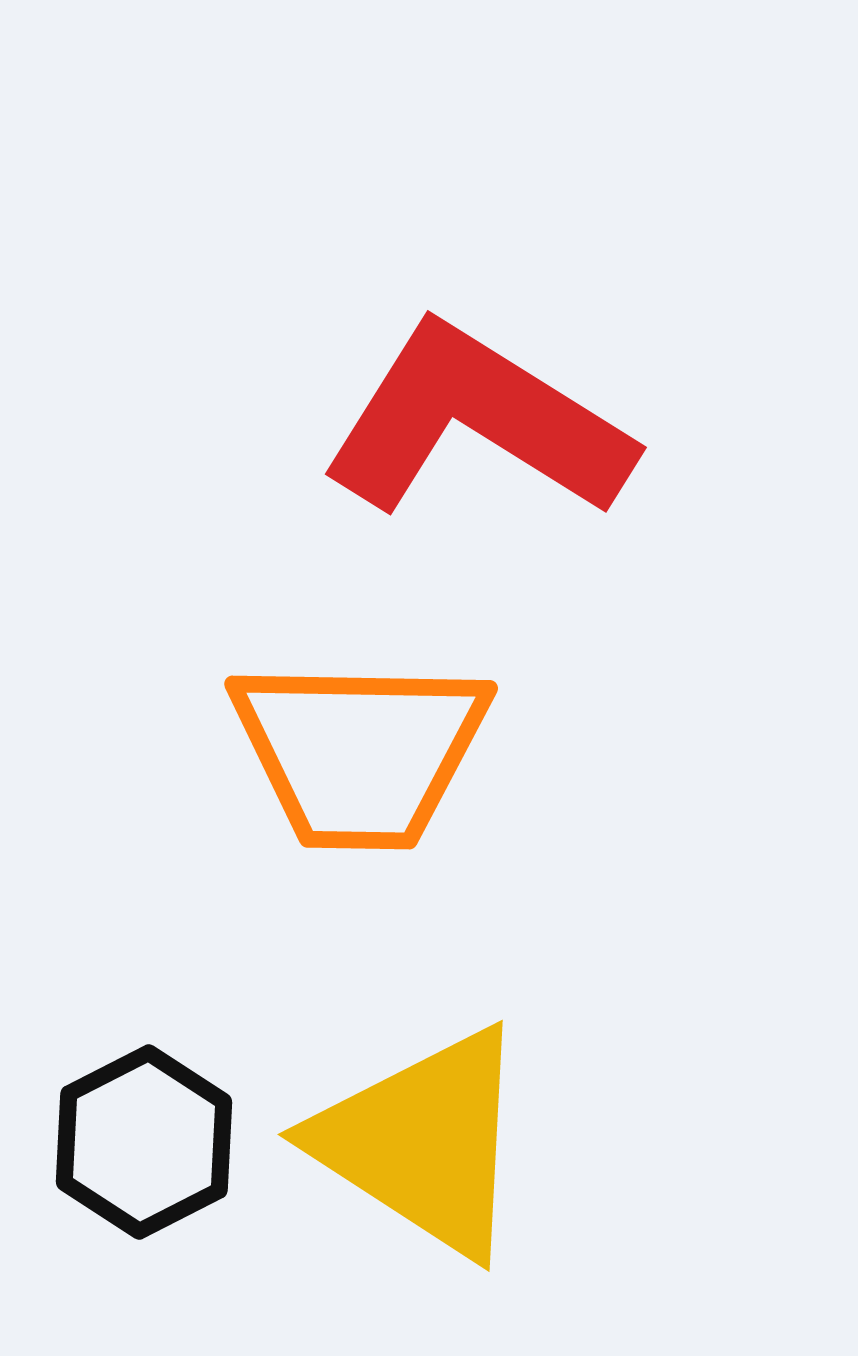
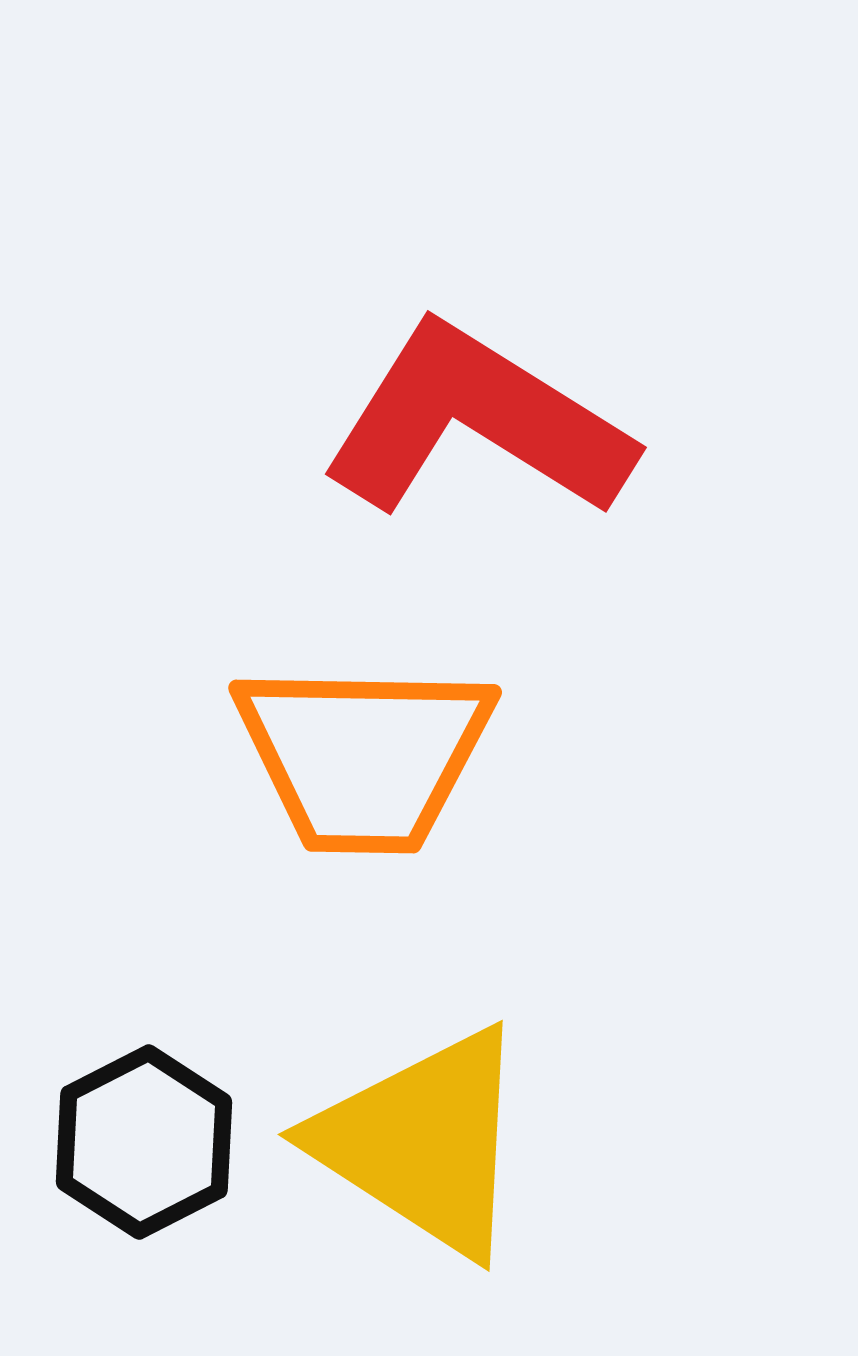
orange trapezoid: moved 4 px right, 4 px down
